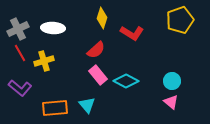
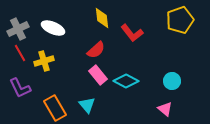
yellow diamond: rotated 25 degrees counterclockwise
white ellipse: rotated 20 degrees clockwise
red L-shape: rotated 20 degrees clockwise
purple L-shape: rotated 25 degrees clockwise
pink triangle: moved 6 px left, 7 px down
orange rectangle: rotated 65 degrees clockwise
